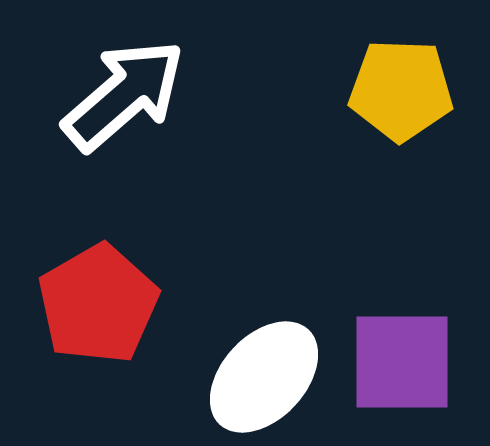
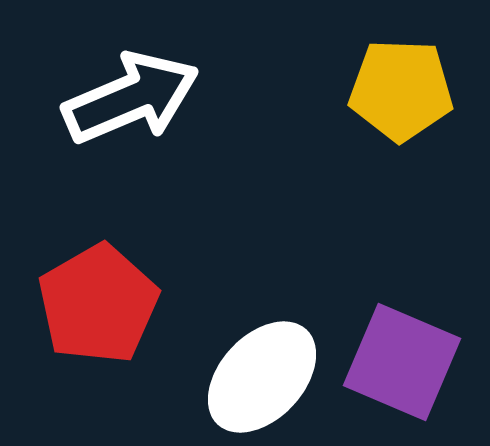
white arrow: moved 7 px right, 3 px down; rotated 18 degrees clockwise
purple square: rotated 23 degrees clockwise
white ellipse: moved 2 px left
